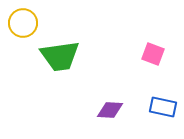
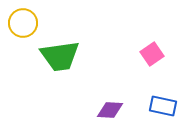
pink square: moved 1 px left; rotated 35 degrees clockwise
blue rectangle: moved 1 px up
